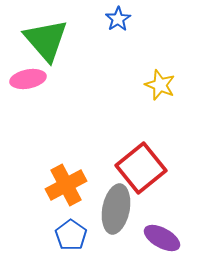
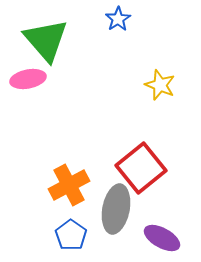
orange cross: moved 3 px right
